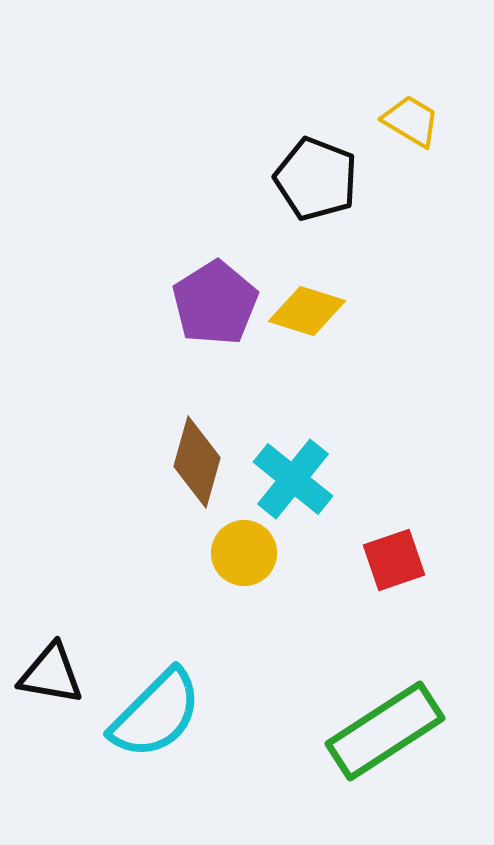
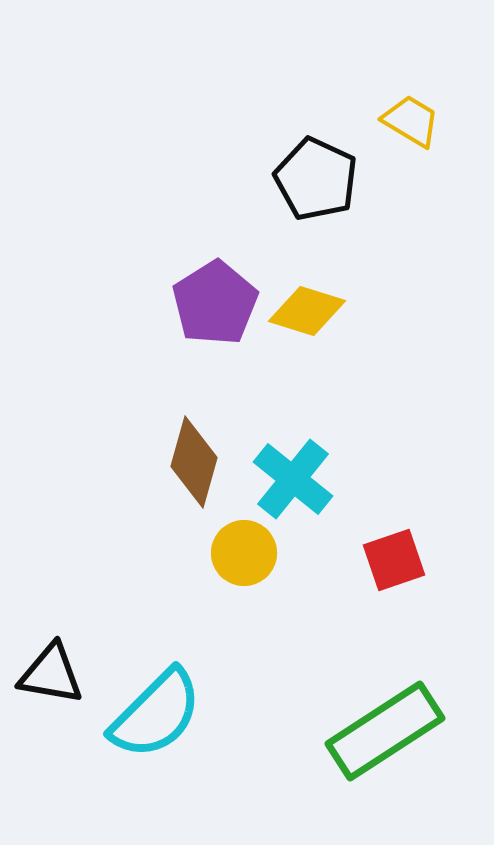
black pentagon: rotated 4 degrees clockwise
brown diamond: moved 3 px left
